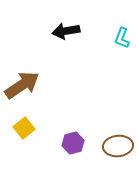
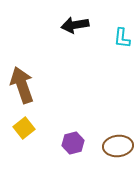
black arrow: moved 9 px right, 6 px up
cyan L-shape: rotated 15 degrees counterclockwise
brown arrow: rotated 75 degrees counterclockwise
